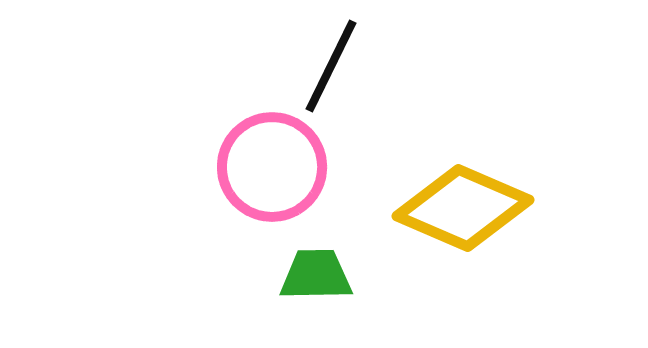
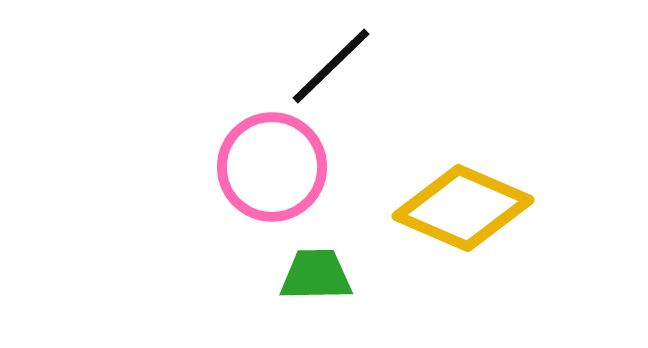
black line: rotated 20 degrees clockwise
